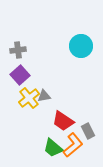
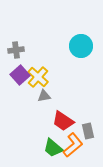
gray cross: moved 2 px left
yellow cross: moved 9 px right, 21 px up; rotated 10 degrees counterclockwise
gray rectangle: rotated 14 degrees clockwise
